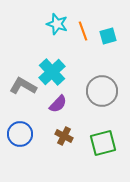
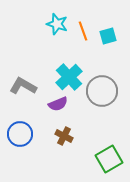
cyan cross: moved 17 px right, 5 px down
purple semicircle: rotated 24 degrees clockwise
green square: moved 6 px right, 16 px down; rotated 16 degrees counterclockwise
